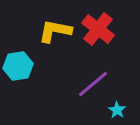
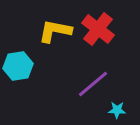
cyan star: rotated 30 degrees counterclockwise
